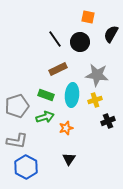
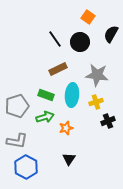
orange square: rotated 24 degrees clockwise
yellow cross: moved 1 px right, 2 px down
